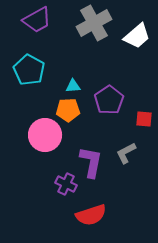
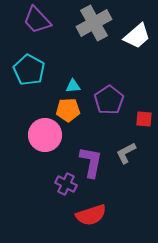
purple trapezoid: rotated 76 degrees clockwise
